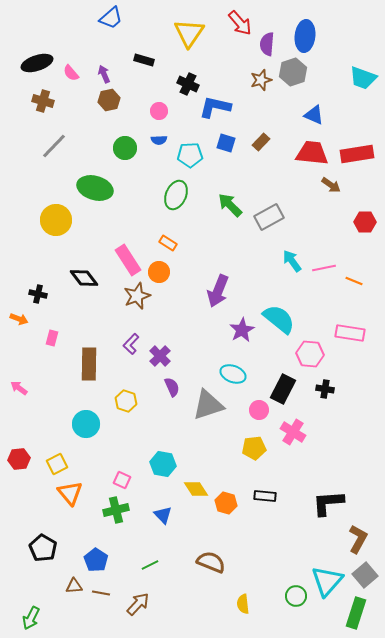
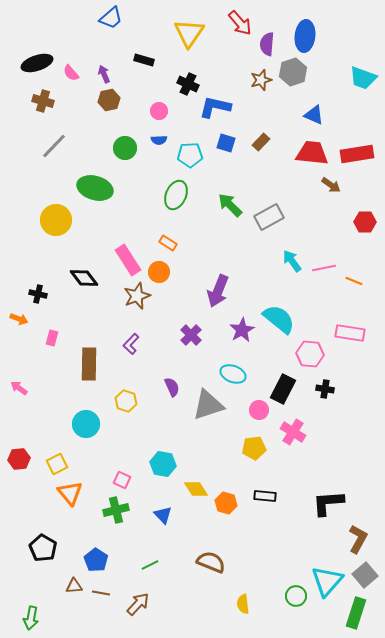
purple cross at (160, 356): moved 31 px right, 21 px up
green arrow at (31, 618): rotated 15 degrees counterclockwise
